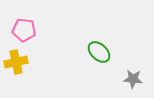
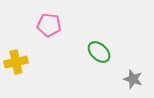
pink pentagon: moved 25 px right, 5 px up
gray star: rotated 12 degrees clockwise
